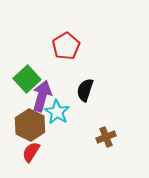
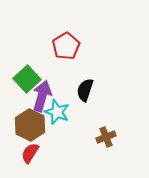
cyan star: rotated 10 degrees counterclockwise
red semicircle: moved 1 px left, 1 px down
